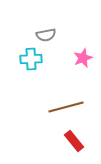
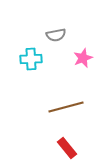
gray semicircle: moved 10 px right
red rectangle: moved 7 px left, 7 px down
